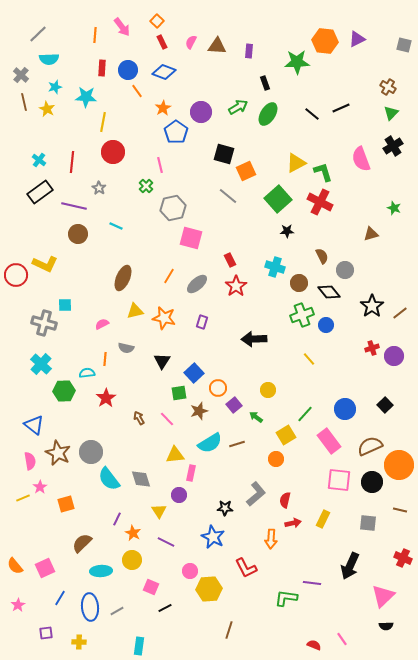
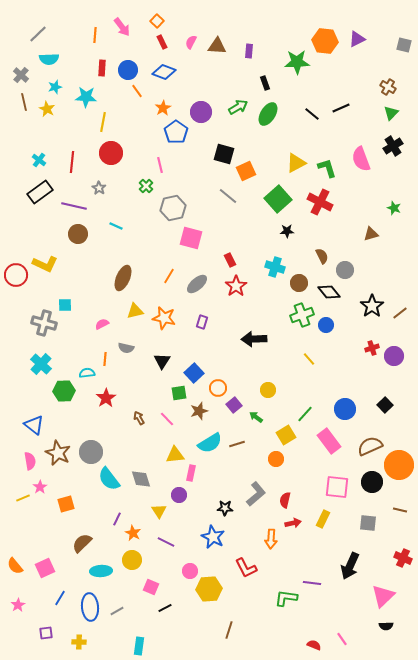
red circle at (113, 152): moved 2 px left, 1 px down
green L-shape at (323, 172): moved 4 px right, 4 px up
pink square at (339, 480): moved 2 px left, 7 px down
